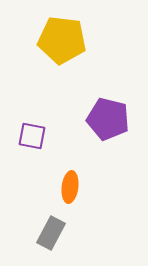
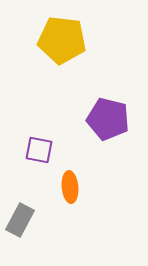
purple square: moved 7 px right, 14 px down
orange ellipse: rotated 12 degrees counterclockwise
gray rectangle: moved 31 px left, 13 px up
